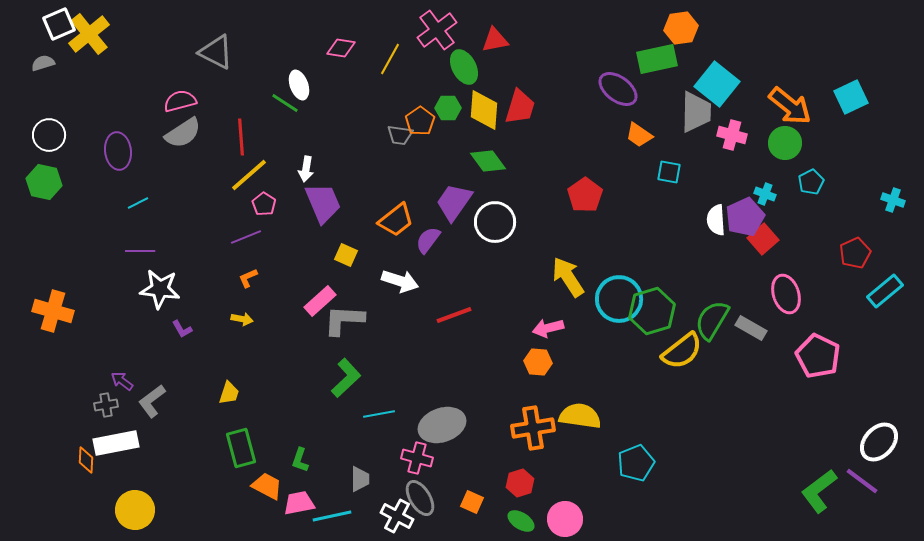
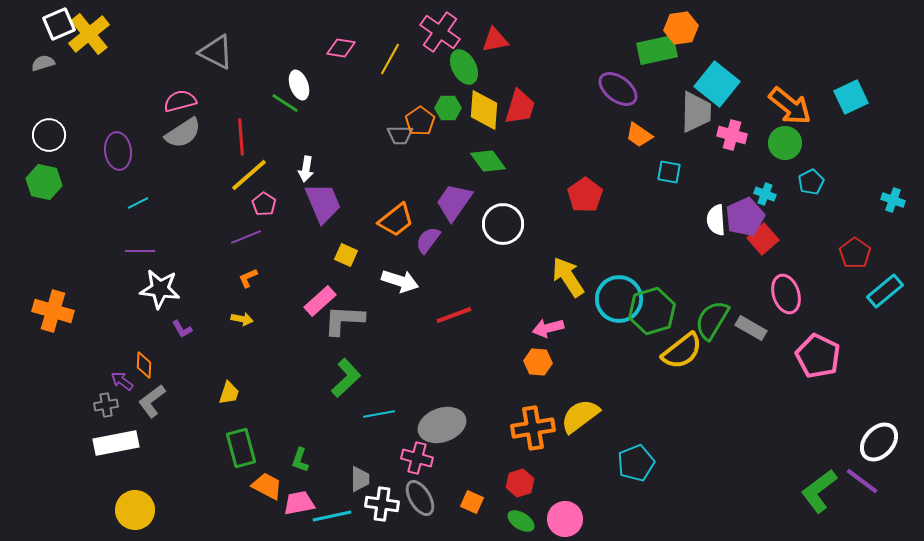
pink cross at (437, 30): moved 3 px right, 2 px down; rotated 18 degrees counterclockwise
green rectangle at (657, 59): moved 9 px up
gray trapezoid at (400, 135): rotated 8 degrees counterclockwise
white circle at (495, 222): moved 8 px right, 2 px down
red pentagon at (855, 253): rotated 12 degrees counterclockwise
yellow semicircle at (580, 416): rotated 45 degrees counterclockwise
orange diamond at (86, 460): moved 58 px right, 95 px up
white cross at (397, 516): moved 15 px left, 12 px up; rotated 20 degrees counterclockwise
